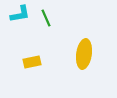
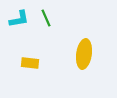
cyan L-shape: moved 1 px left, 5 px down
yellow rectangle: moved 2 px left, 1 px down; rotated 18 degrees clockwise
